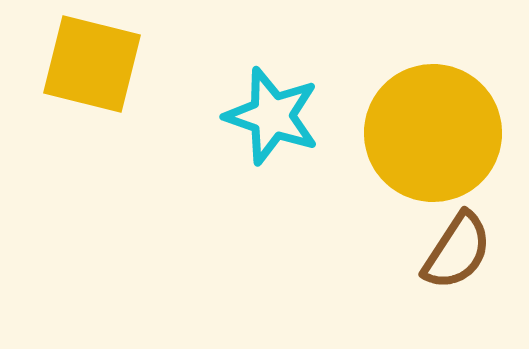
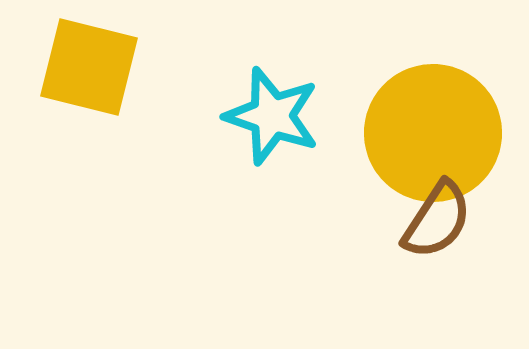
yellow square: moved 3 px left, 3 px down
brown semicircle: moved 20 px left, 31 px up
